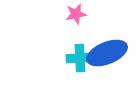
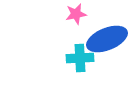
blue ellipse: moved 14 px up
